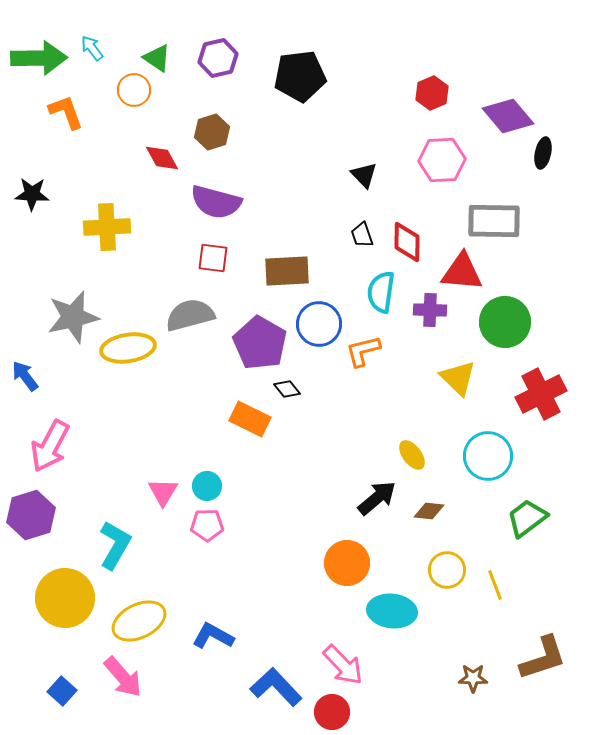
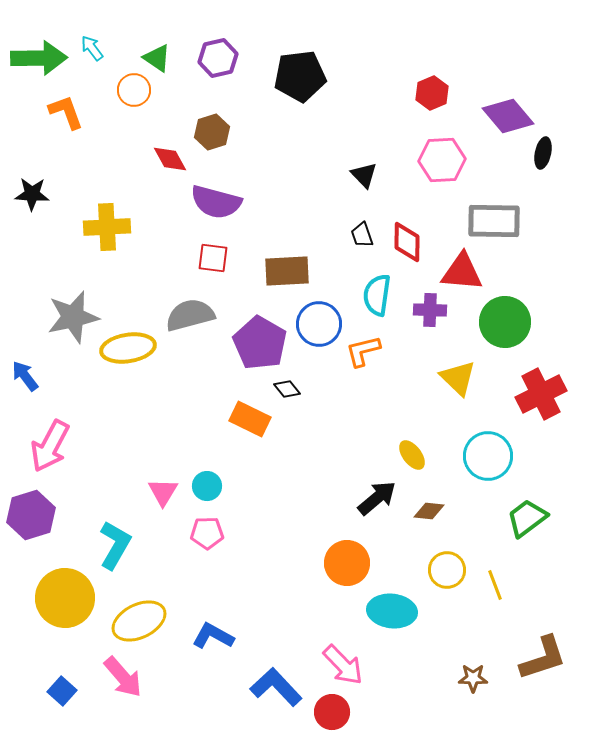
red diamond at (162, 158): moved 8 px right, 1 px down
cyan semicircle at (381, 292): moved 4 px left, 3 px down
pink pentagon at (207, 525): moved 8 px down
